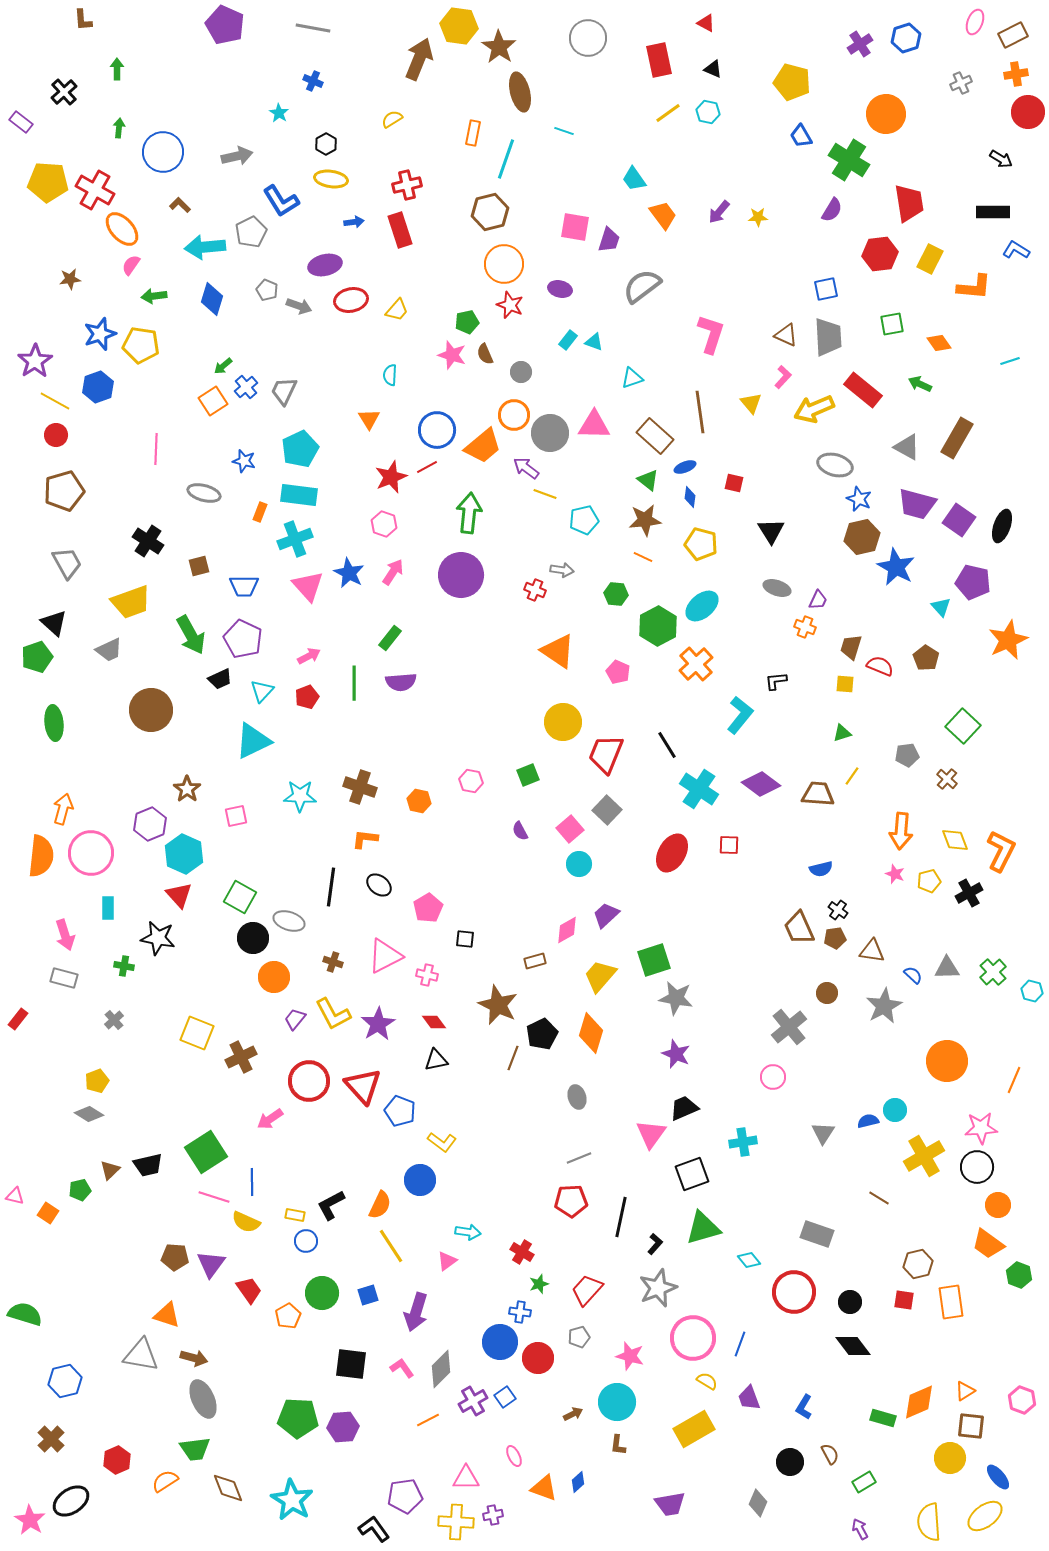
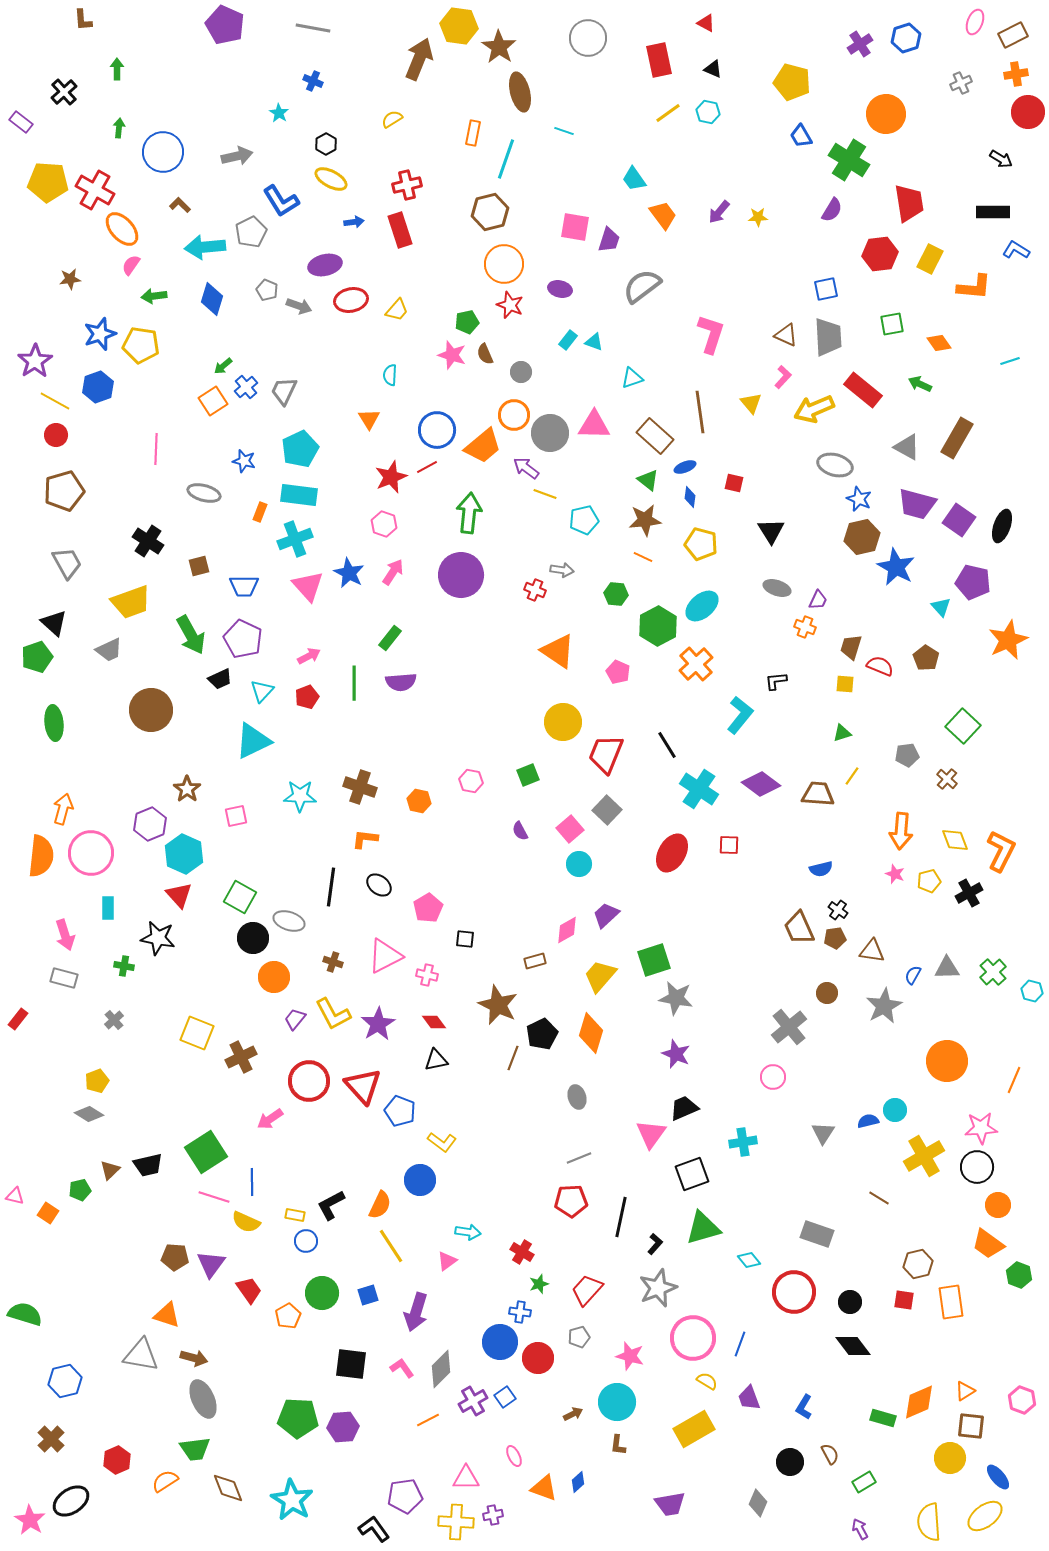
yellow ellipse at (331, 179): rotated 20 degrees clockwise
blue semicircle at (913, 975): rotated 102 degrees counterclockwise
